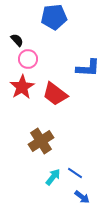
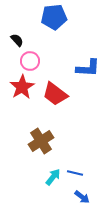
pink circle: moved 2 px right, 2 px down
blue line: rotated 21 degrees counterclockwise
